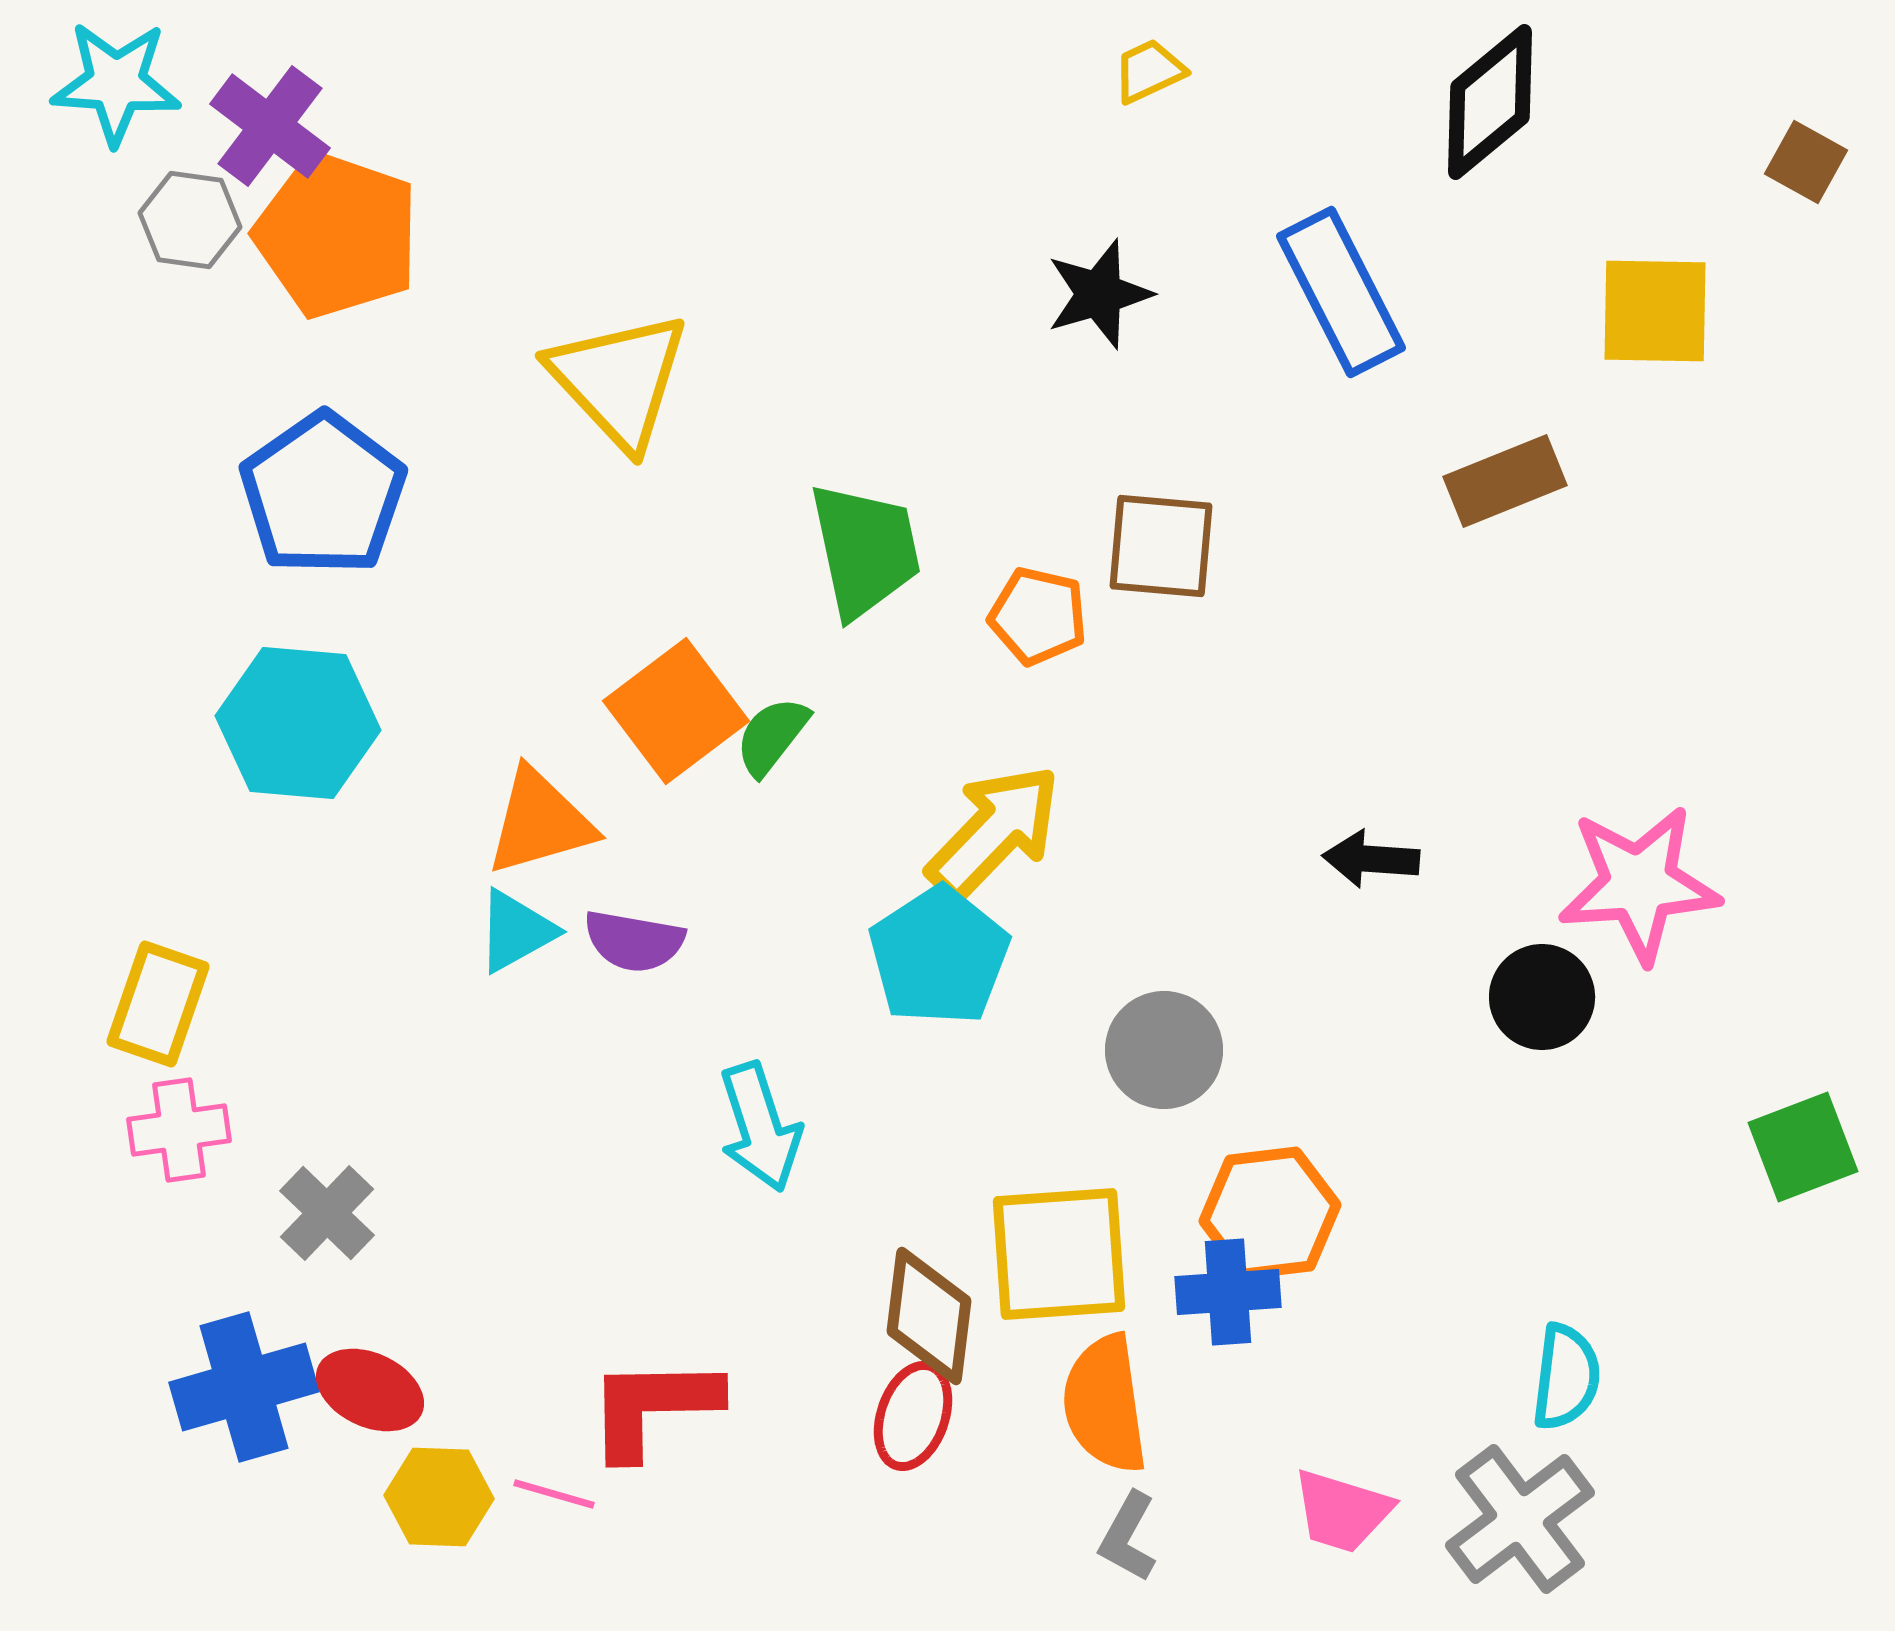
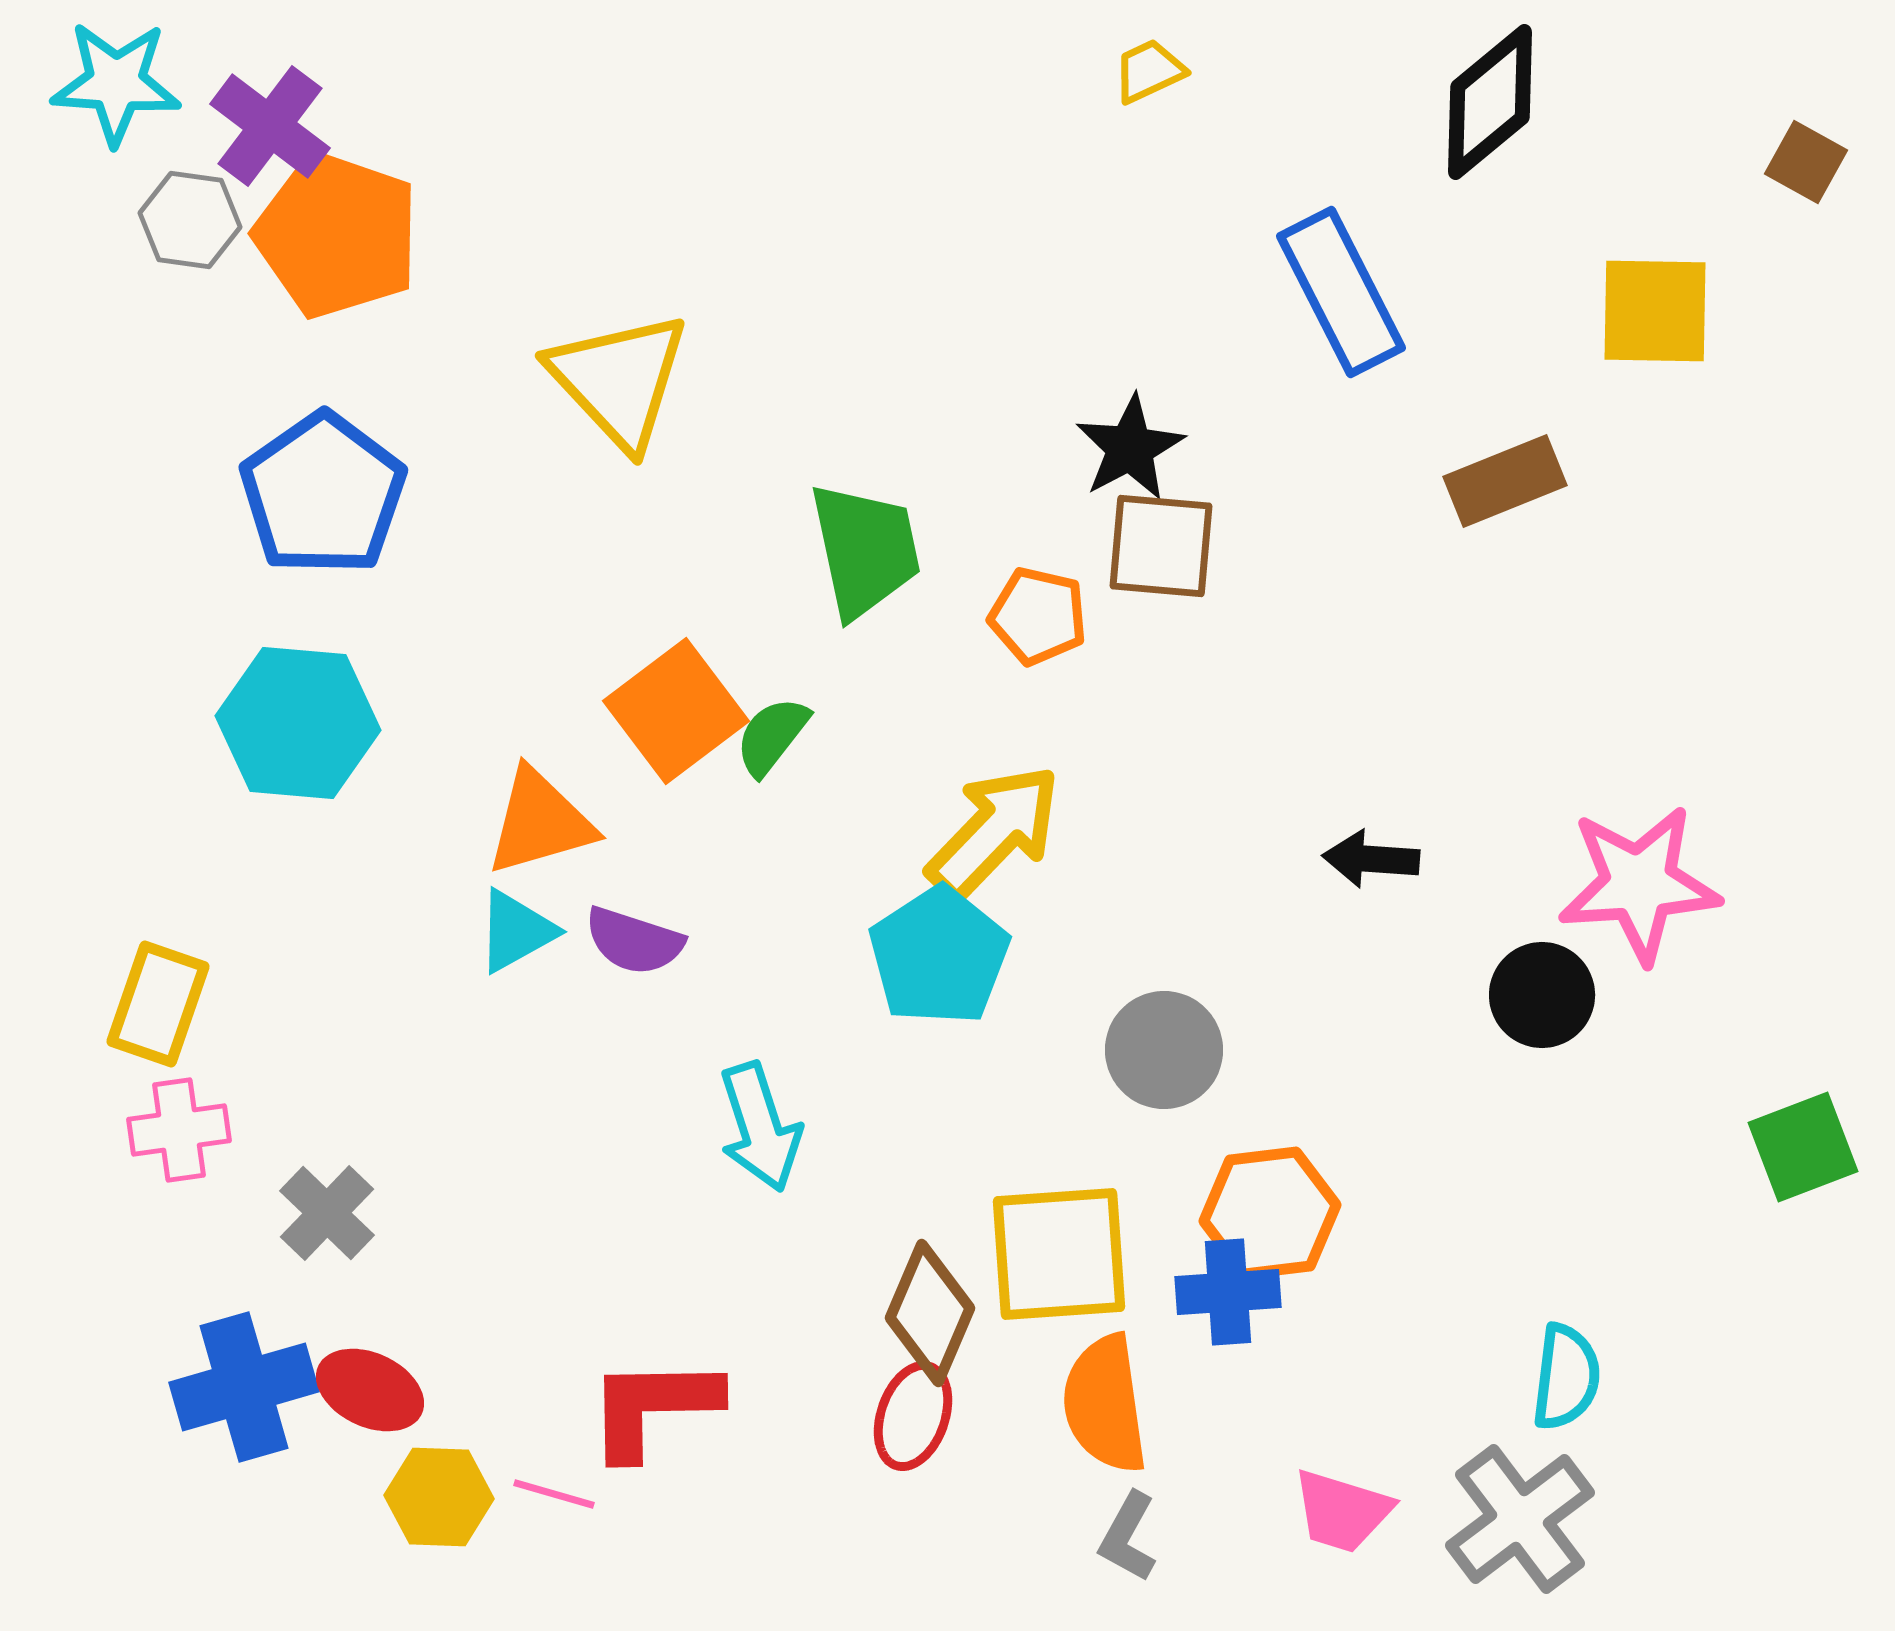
black star at (1099, 294): moved 31 px right, 154 px down; rotated 12 degrees counterclockwise
purple semicircle at (634, 941): rotated 8 degrees clockwise
black circle at (1542, 997): moved 2 px up
brown diamond at (929, 1316): moved 1 px right, 3 px up; rotated 16 degrees clockwise
